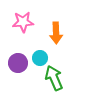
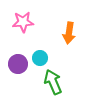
orange arrow: moved 13 px right; rotated 10 degrees clockwise
purple circle: moved 1 px down
green arrow: moved 1 px left, 4 px down
